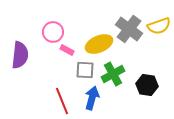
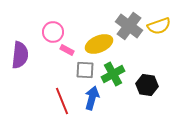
gray cross: moved 3 px up
